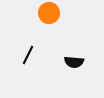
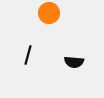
black line: rotated 12 degrees counterclockwise
